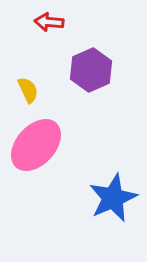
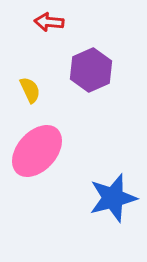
yellow semicircle: moved 2 px right
pink ellipse: moved 1 px right, 6 px down
blue star: rotated 9 degrees clockwise
